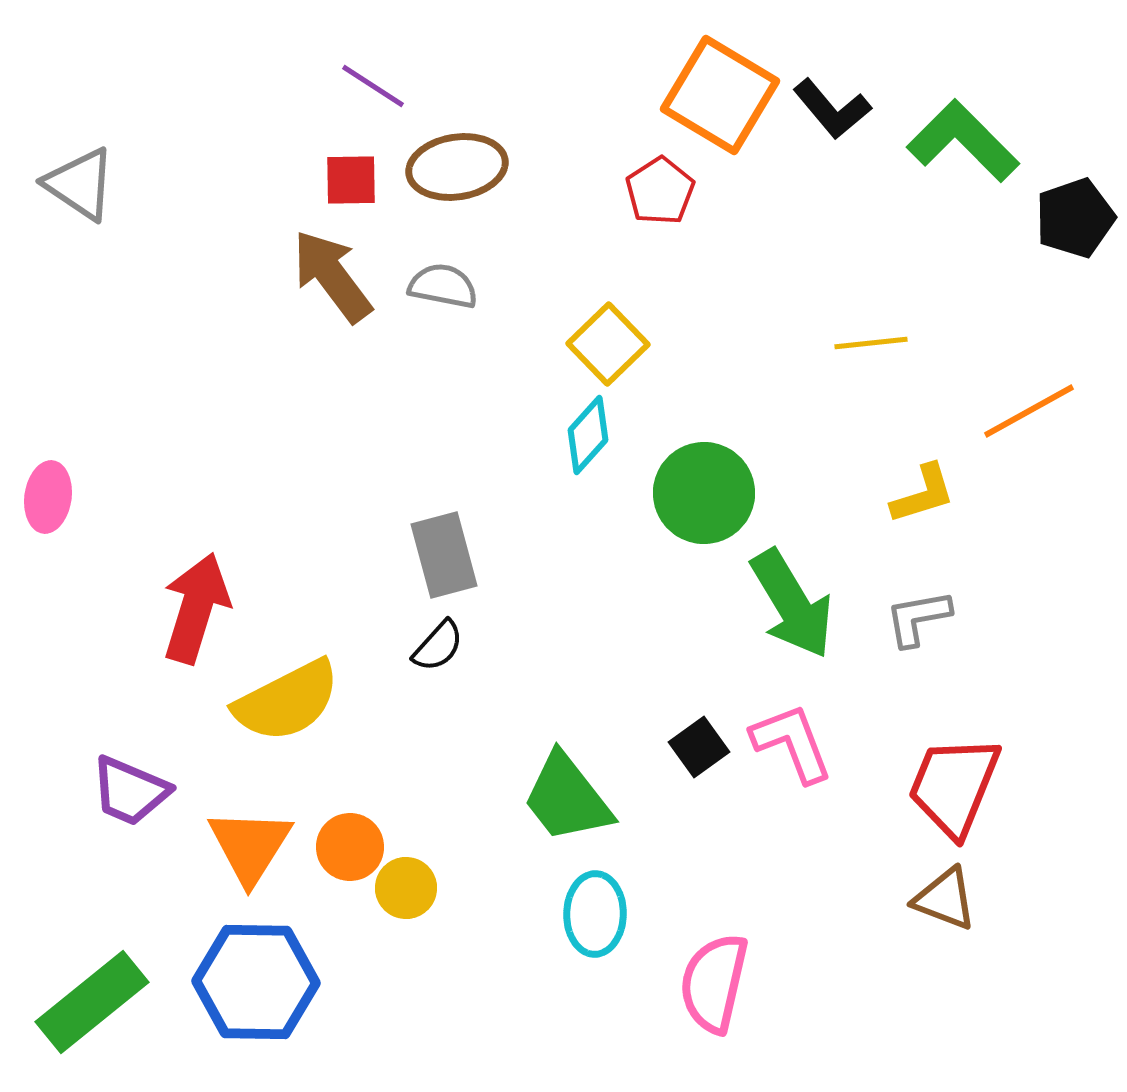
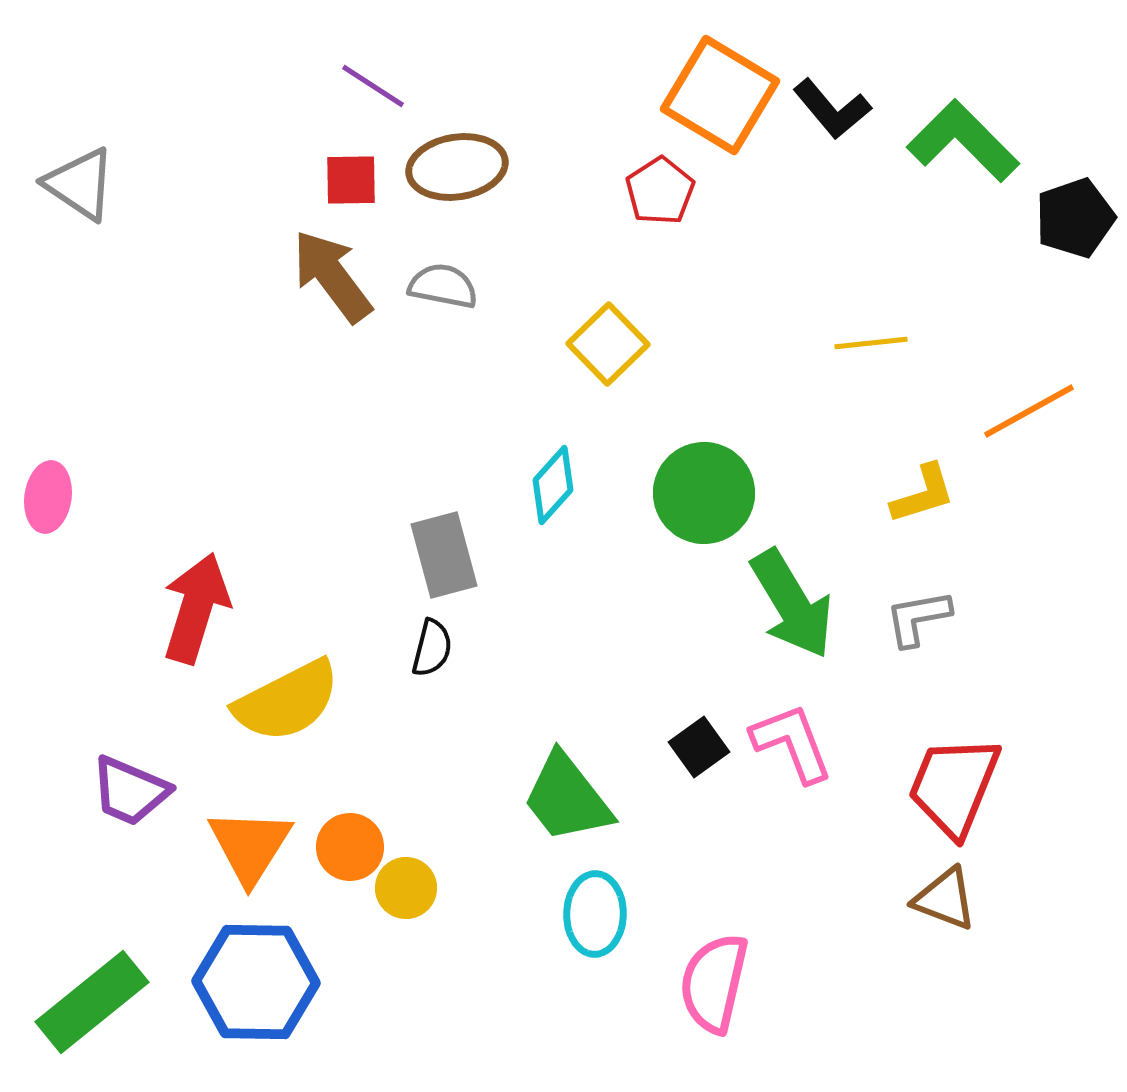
cyan diamond: moved 35 px left, 50 px down
black semicircle: moved 6 px left, 2 px down; rotated 28 degrees counterclockwise
